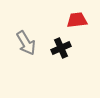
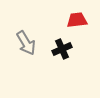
black cross: moved 1 px right, 1 px down
